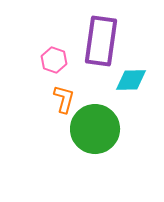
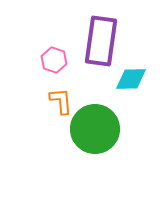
cyan diamond: moved 1 px up
orange L-shape: moved 3 px left, 2 px down; rotated 20 degrees counterclockwise
